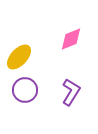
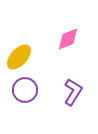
pink diamond: moved 3 px left
purple L-shape: moved 2 px right
